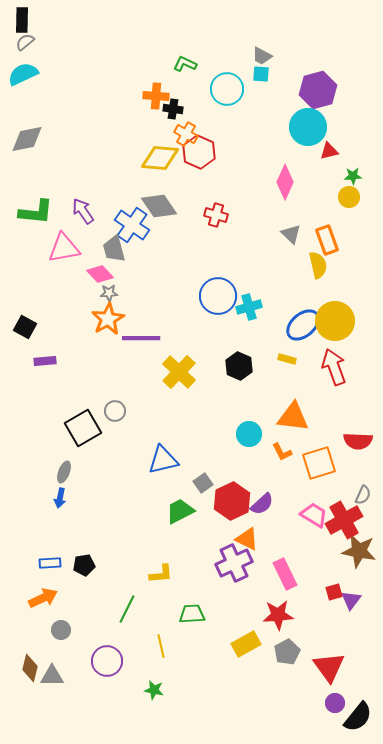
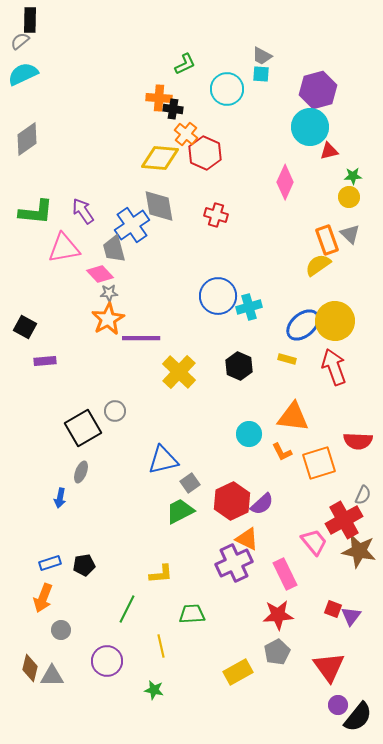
black rectangle at (22, 20): moved 8 px right
gray semicircle at (25, 42): moved 5 px left, 1 px up
green L-shape at (185, 64): rotated 130 degrees clockwise
orange cross at (156, 96): moved 3 px right, 2 px down
cyan circle at (308, 127): moved 2 px right
orange cross at (186, 134): rotated 10 degrees clockwise
gray diamond at (27, 139): rotated 24 degrees counterclockwise
red hexagon at (199, 152): moved 6 px right, 1 px down
gray diamond at (159, 206): rotated 24 degrees clockwise
blue cross at (132, 225): rotated 20 degrees clockwise
gray triangle at (291, 234): moved 59 px right
yellow semicircle at (318, 265): rotated 112 degrees counterclockwise
gray ellipse at (64, 472): moved 17 px right
gray square at (203, 483): moved 13 px left
pink trapezoid at (314, 515): moved 27 px down; rotated 20 degrees clockwise
blue rectangle at (50, 563): rotated 15 degrees counterclockwise
red square at (334, 592): moved 1 px left, 17 px down; rotated 36 degrees clockwise
orange arrow at (43, 598): rotated 136 degrees clockwise
purple triangle at (351, 600): moved 16 px down
yellow rectangle at (246, 644): moved 8 px left, 28 px down
gray pentagon at (287, 652): moved 10 px left
purple circle at (335, 703): moved 3 px right, 2 px down
